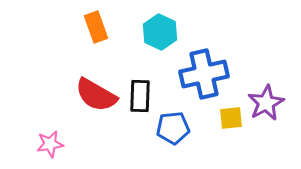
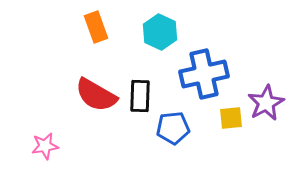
pink star: moved 5 px left, 2 px down
